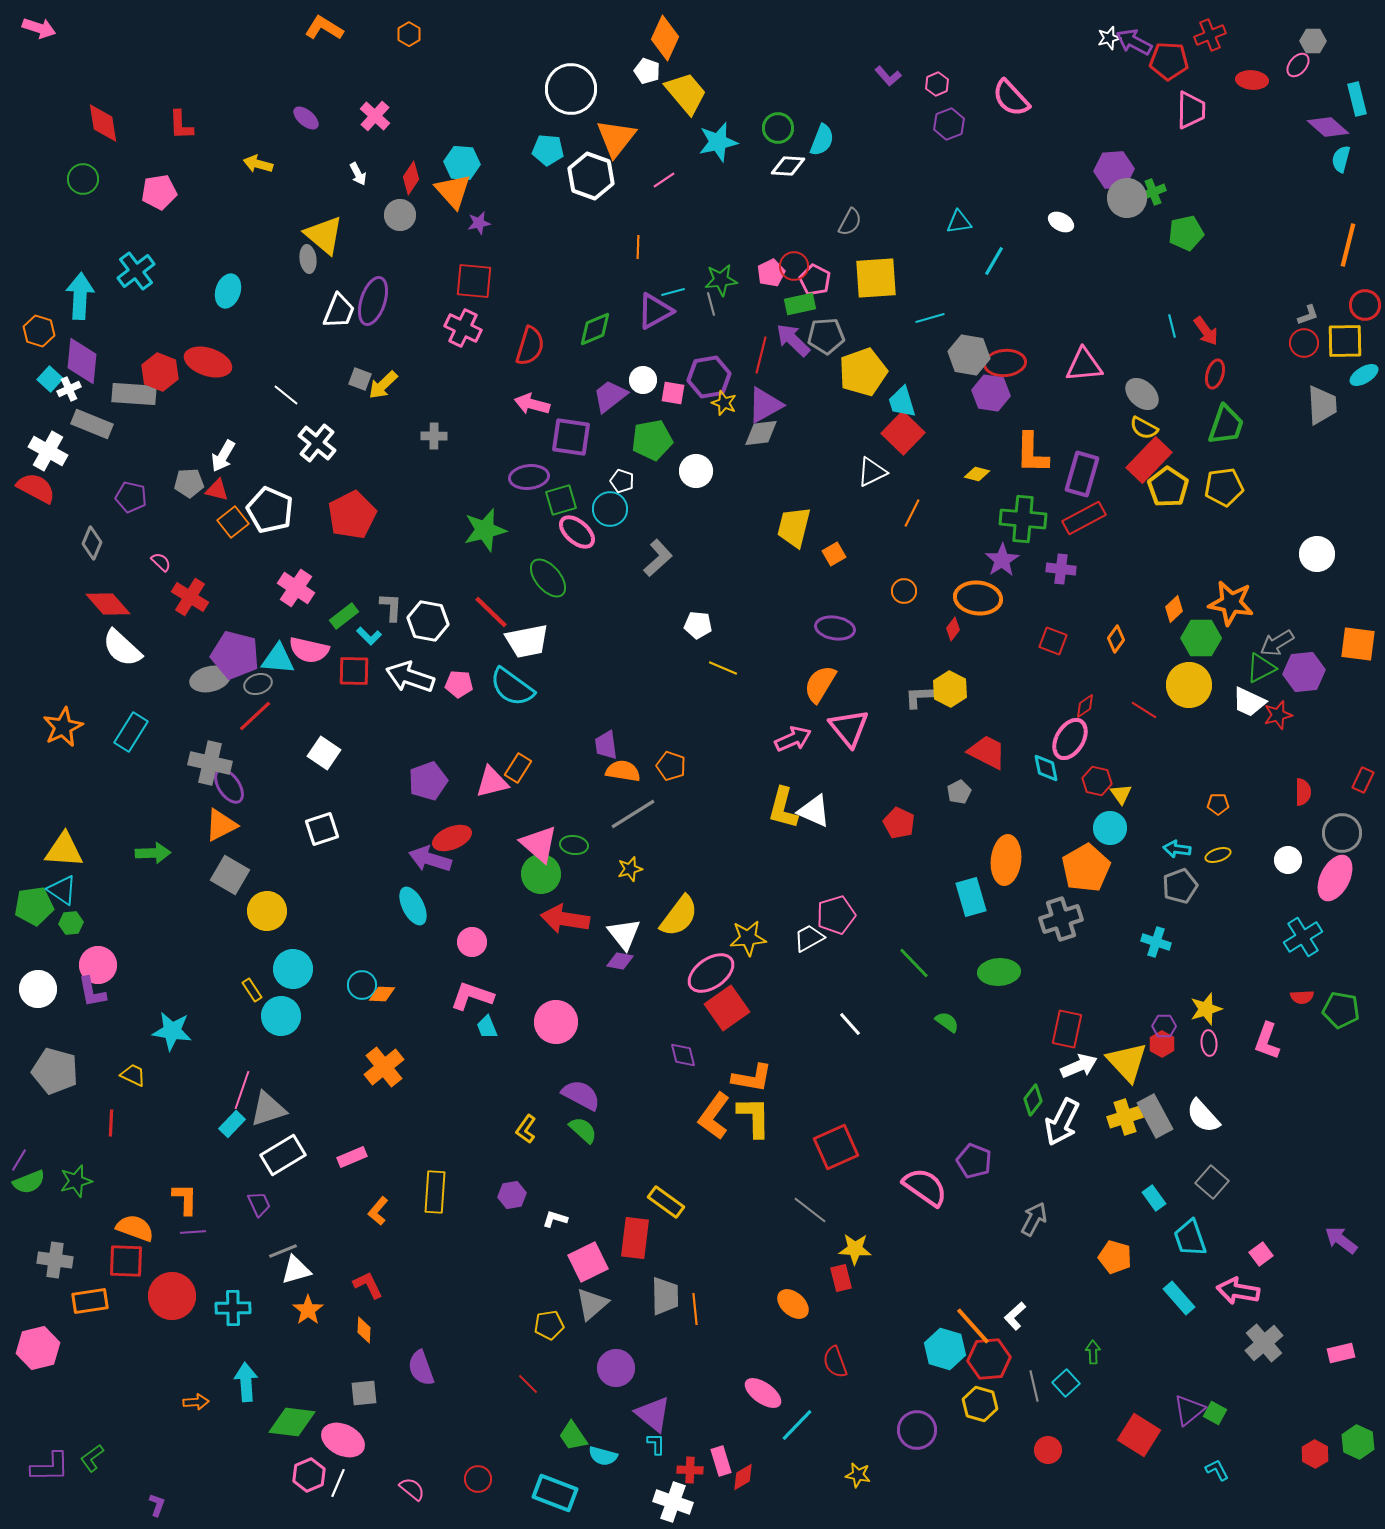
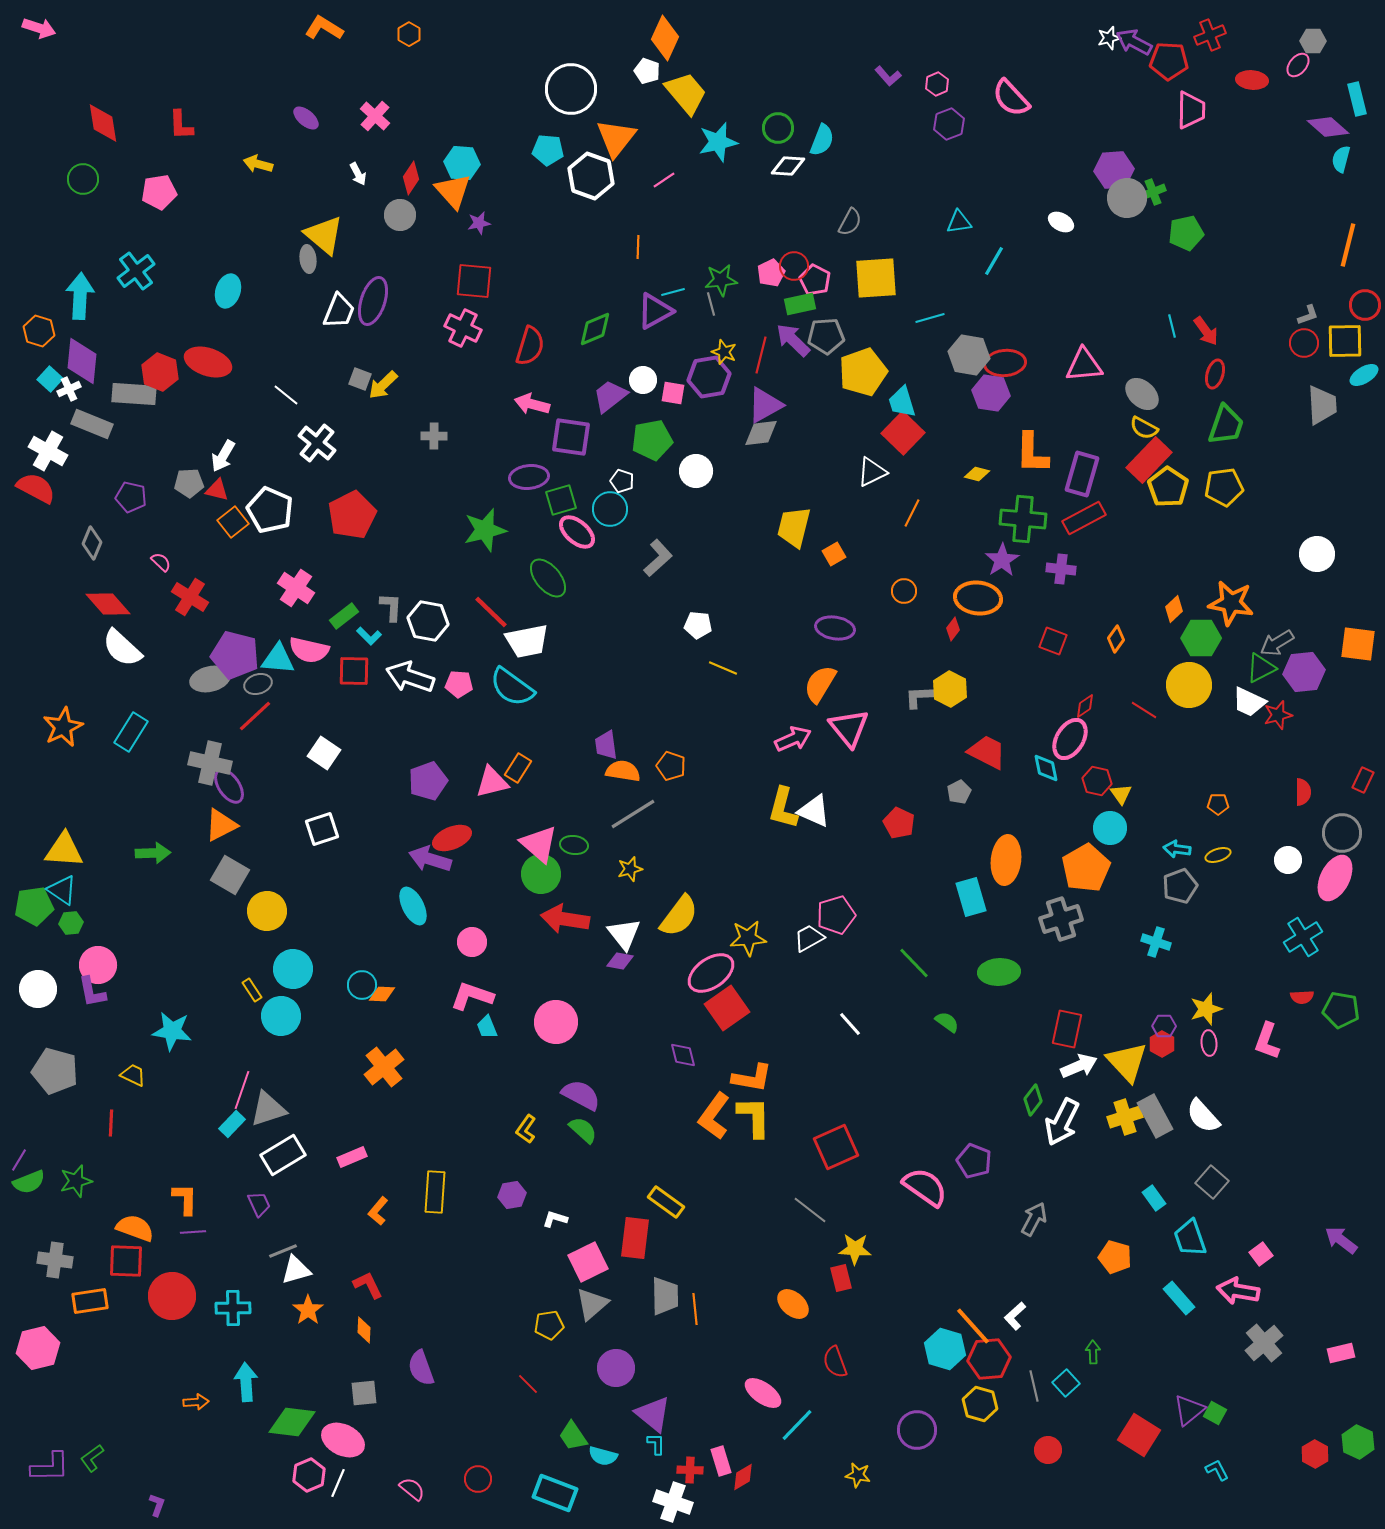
yellow star at (724, 403): moved 51 px up
